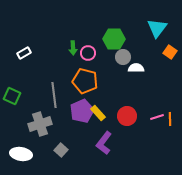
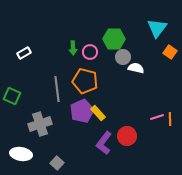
pink circle: moved 2 px right, 1 px up
white semicircle: rotated 14 degrees clockwise
gray line: moved 3 px right, 6 px up
red circle: moved 20 px down
gray square: moved 4 px left, 13 px down
